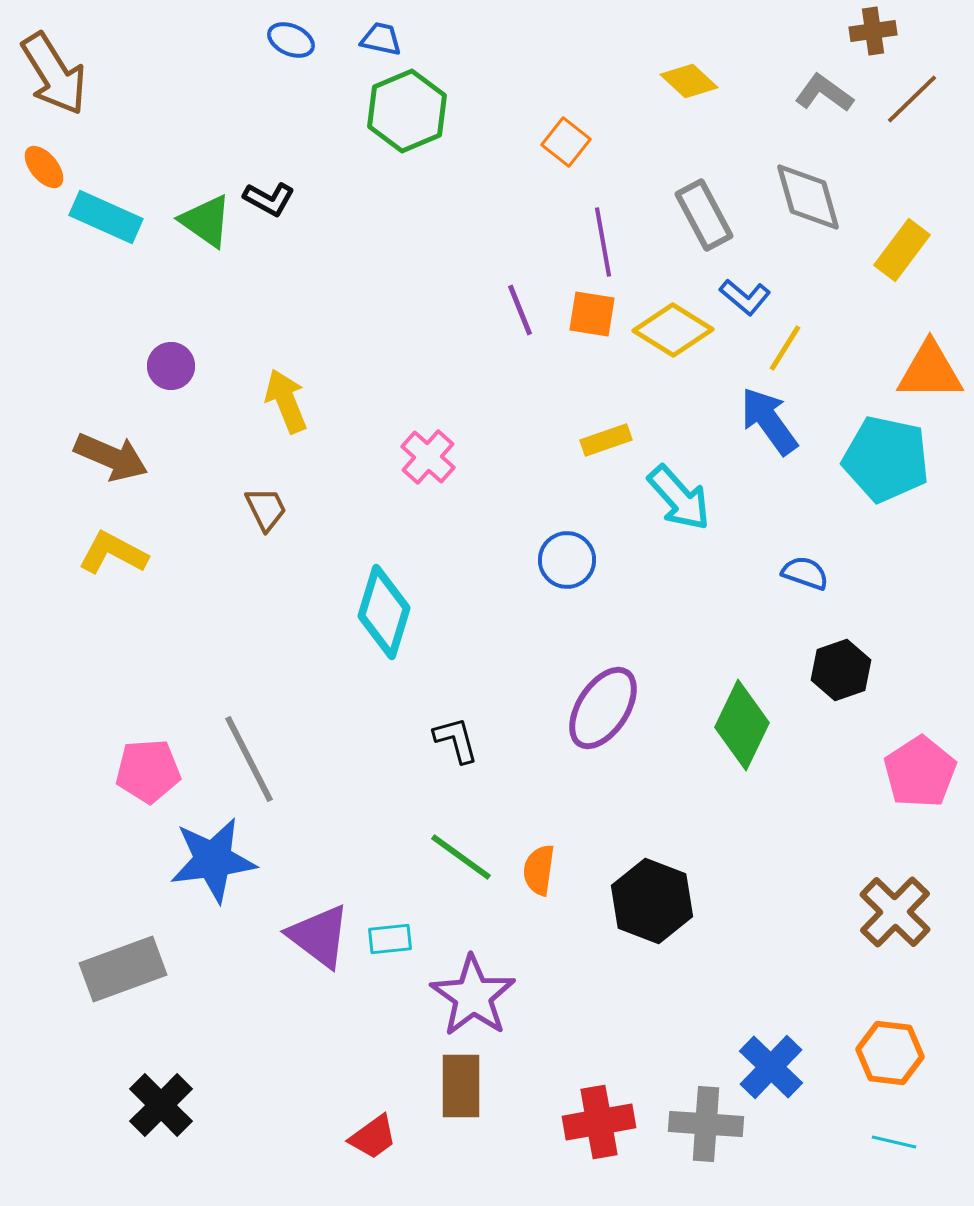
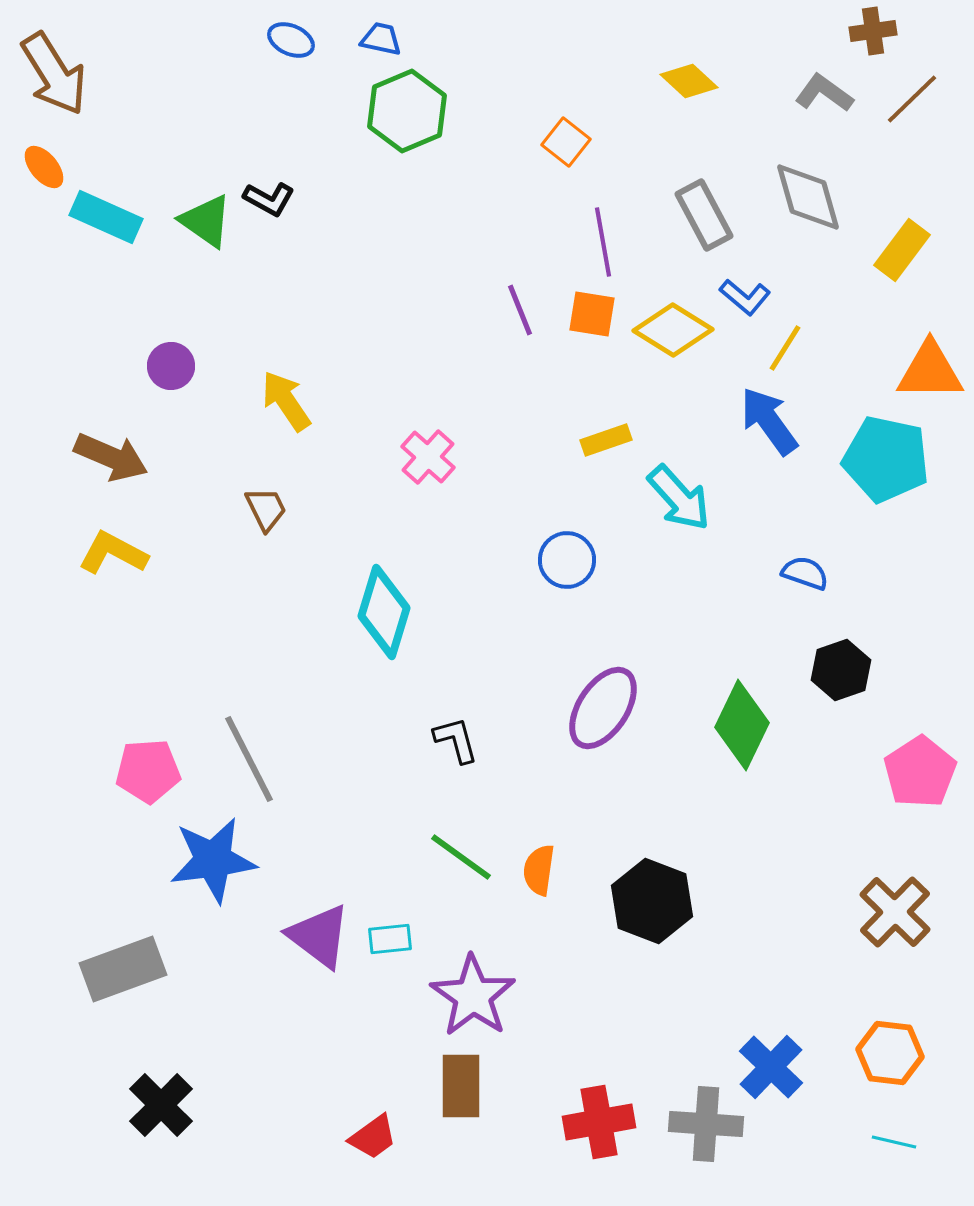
yellow arrow at (286, 401): rotated 12 degrees counterclockwise
